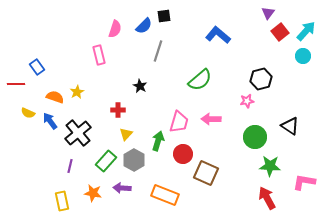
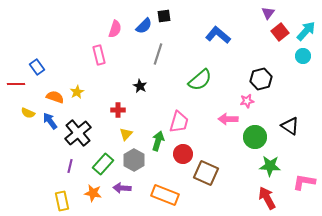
gray line: moved 3 px down
pink arrow: moved 17 px right
green rectangle: moved 3 px left, 3 px down
